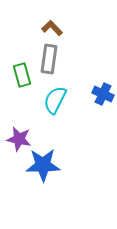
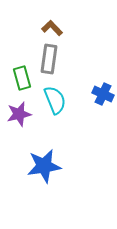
green rectangle: moved 3 px down
cyan semicircle: rotated 132 degrees clockwise
purple star: moved 25 px up; rotated 25 degrees counterclockwise
blue star: moved 1 px right, 1 px down; rotated 8 degrees counterclockwise
